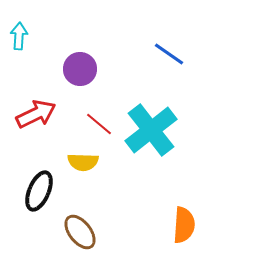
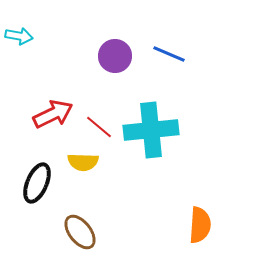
cyan arrow: rotated 96 degrees clockwise
blue line: rotated 12 degrees counterclockwise
purple circle: moved 35 px right, 13 px up
red arrow: moved 17 px right
red line: moved 3 px down
cyan cross: rotated 32 degrees clockwise
black ellipse: moved 2 px left, 8 px up
orange semicircle: moved 16 px right
